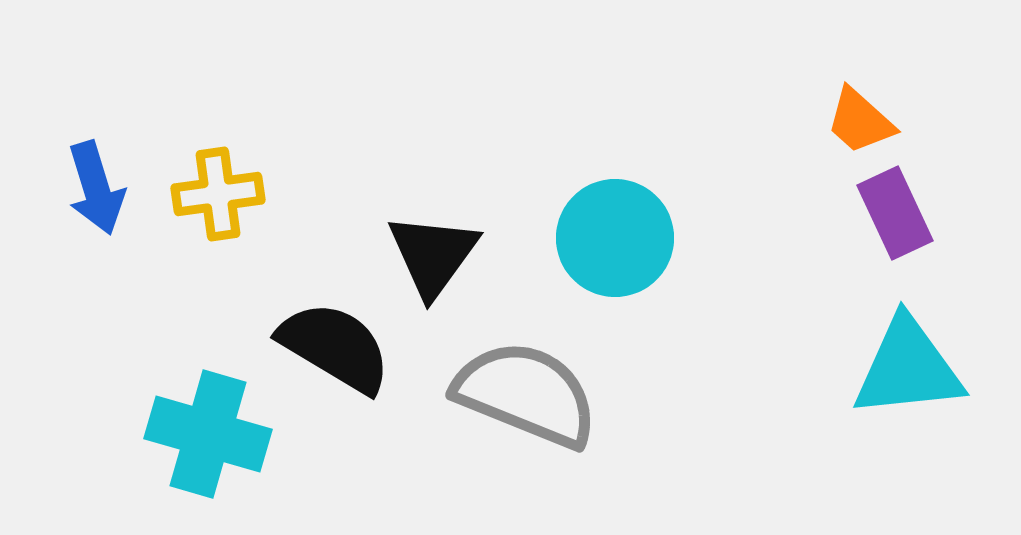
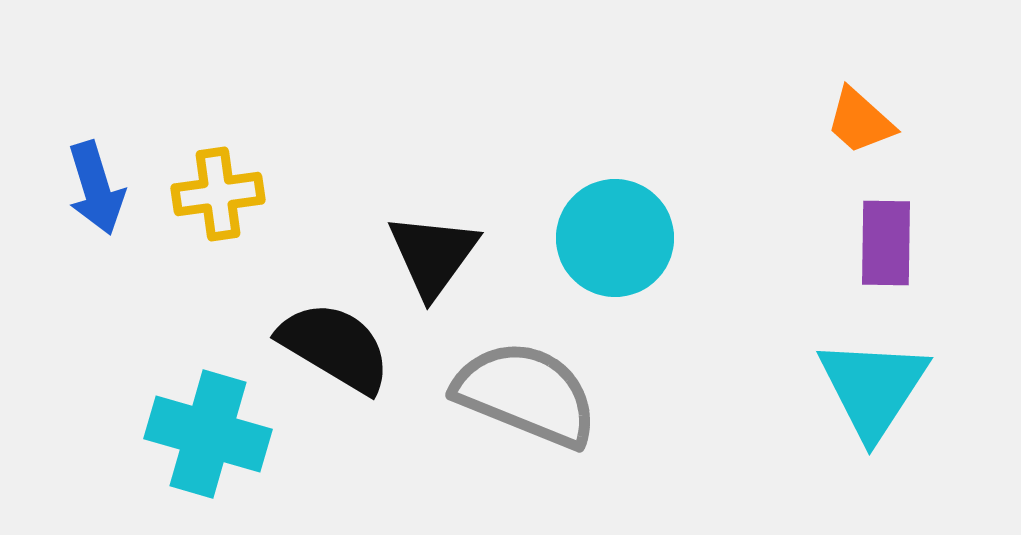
purple rectangle: moved 9 px left, 30 px down; rotated 26 degrees clockwise
cyan triangle: moved 35 px left, 20 px down; rotated 51 degrees counterclockwise
